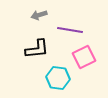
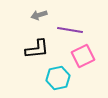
pink square: moved 1 px left, 1 px up
cyan hexagon: rotated 20 degrees counterclockwise
